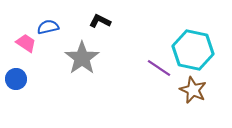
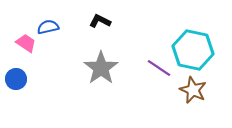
gray star: moved 19 px right, 10 px down
